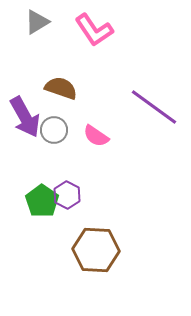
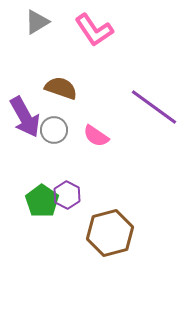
brown hexagon: moved 14 px right, 17 px up; rotated 18 degrees counterclockwise
